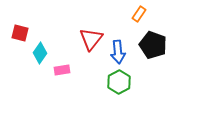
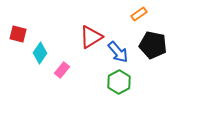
orange rectangle: rotated 21 degrees clockwise
red square: moved 2 px left, 1 px down
red triangle: moved 2 px up; rotated 20 degrees clockwise
black pentagon: rotated 8 degrees counterclockwise
blue arrow: rotated 35 degrees counterclockwise
pink rectangle: rotated 42 degrees counterclockwise
